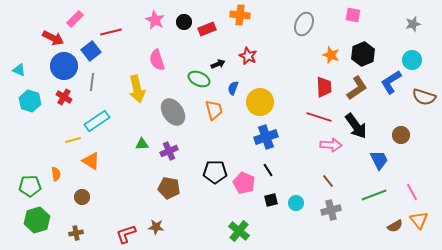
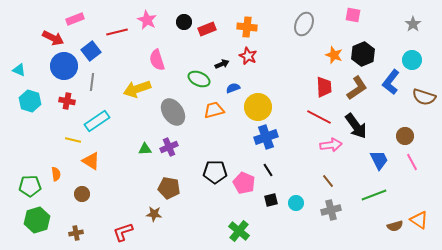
orange cross at (240, 15): moved 7 px right, 12 px down
pink rectangle at (75, 19): rotated 24 degrees clockwise
pink star at (155, 20): moved 8 px left
gray star at (413, 24): rotated 21 degrees counterclockwise
red line at (111, 32): moved 6 px right
orange star at (331, 55): moved 3 px right
black arrow at (218, 64): moved 4 px right
blue L-shape at (391, 82): rotated 20 degrees counterclockwise
blue semicircle at (233, 88): rotated 48 degrees clockwise
yellow arrow at (137, 89): rotated 84 degrees clockwise
red cross at (64, 97): moved 3 px right, 4 px down; rotated 21 degrees counterclockwise
yellow circle at (260, 102): moved 2 px left, 5 px down
orange trapezoid at (214, 110): rotated 90 degrees counterclockwise
red line at (319, 117): rotated 10 degrees clockwise
brown circle at (401, 135): moved 4 px right, 1 px down
yellow line at (73, 140): rotated 28 degrees clockwise
green triangle at (142, 144): moved 3 px right, 5 px down
pink arrow at (331, 145): rotated 10 degrees counterclockwise
purple cross at (169, 151): moved 4 px up
pink line at (412, 192): moved 30 px up
brown circle at (82, 197): moved 3 px up
orange triangle at (419, 220): rotated 18 degrees counterclockwise
brown semicircle at (395, 226): rotated 14 degrees clockwise
brown star at (156, 227): moved 2 px left, 13 px up
red L-shape at (126, 234): moved 3 px left, 2 px up
